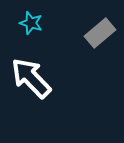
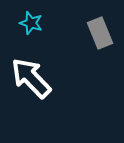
gray rectangle: rotated 72 degrees counterclockwise
